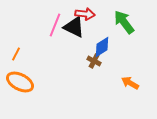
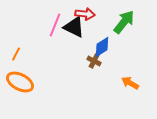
green arrow: rotated 75 degrees clockwise
